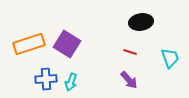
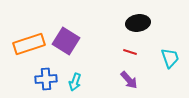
black ellipse: moved 3 px left, 1 px down
purple square: moved 1 px left, 3 px up
cyan arrow: moved 4 px right
